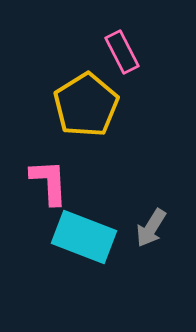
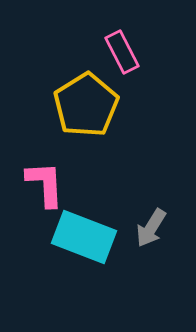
pink L-shape: moved 4 px left, 2 px down
